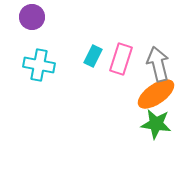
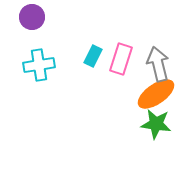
cyan cross: rotated 20 degrees counterclockwise
